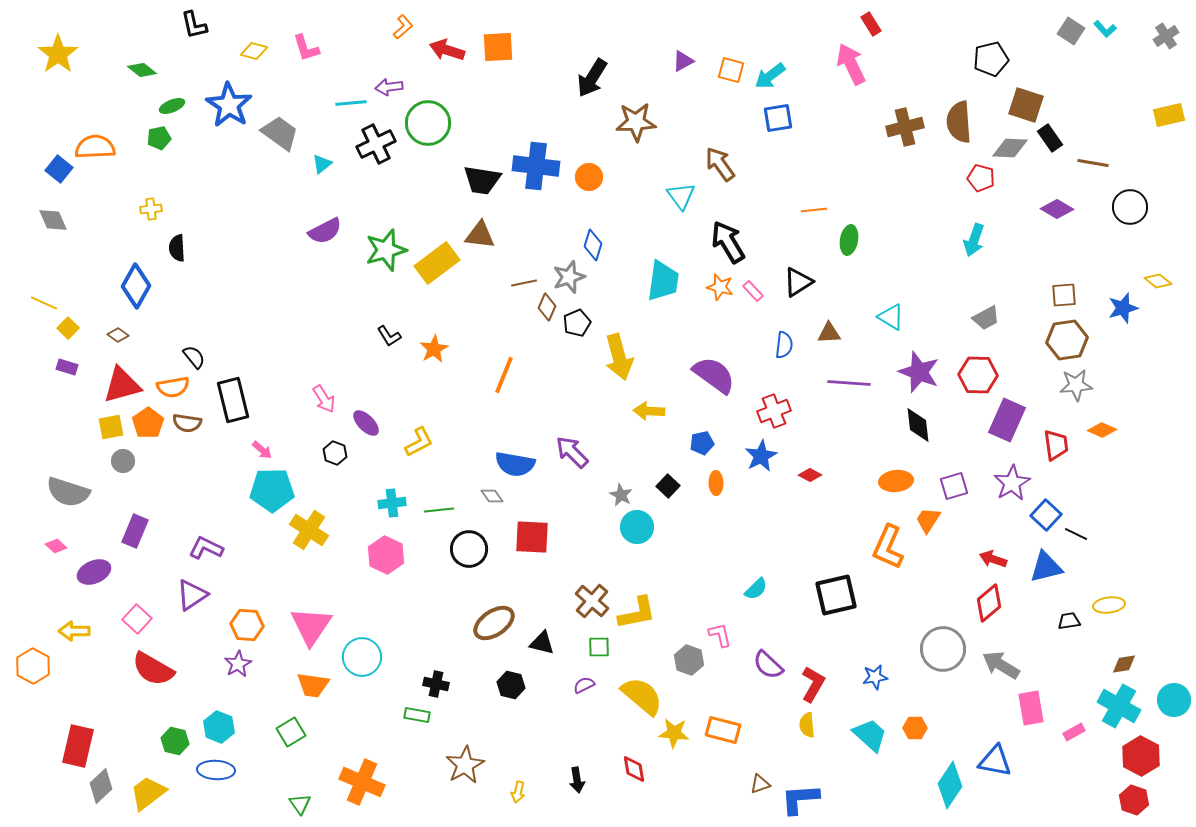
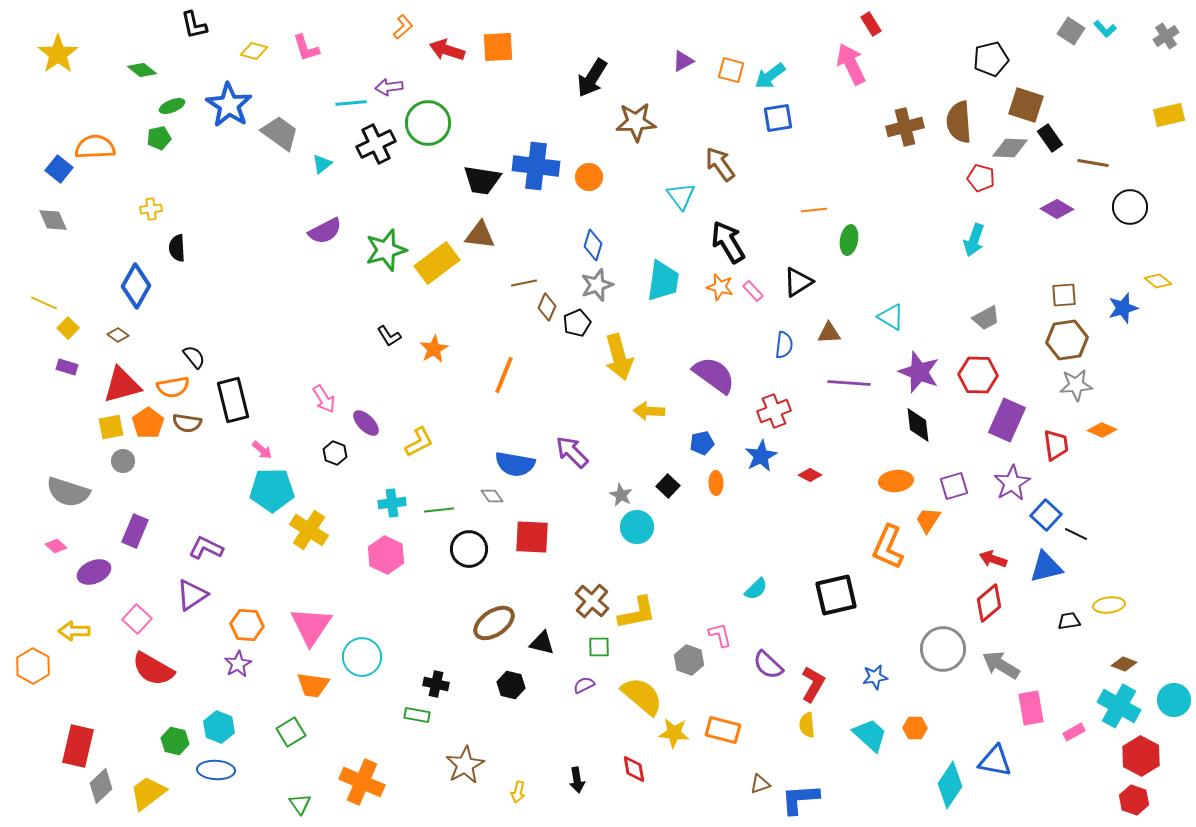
gray star at (569, 277): moved 28 px right, 8 px down
brown diamond at (1124, 664): rotated 30 degrees clockwise
